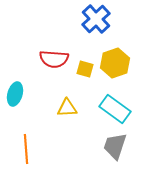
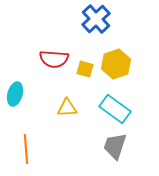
yellow hexagon: moved 1 px right, 1 px down
